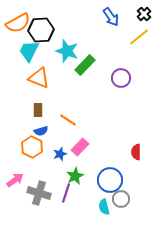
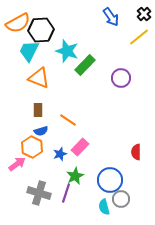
pink arrow: moved 2 px right, 16 px up
